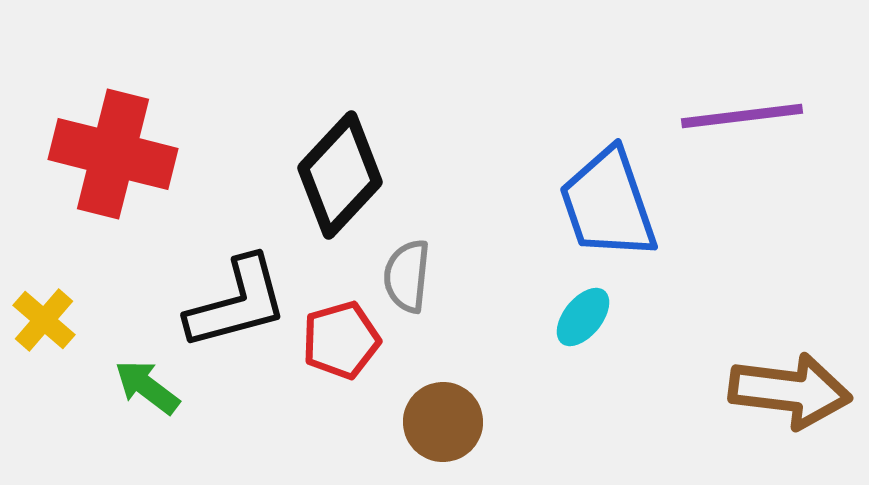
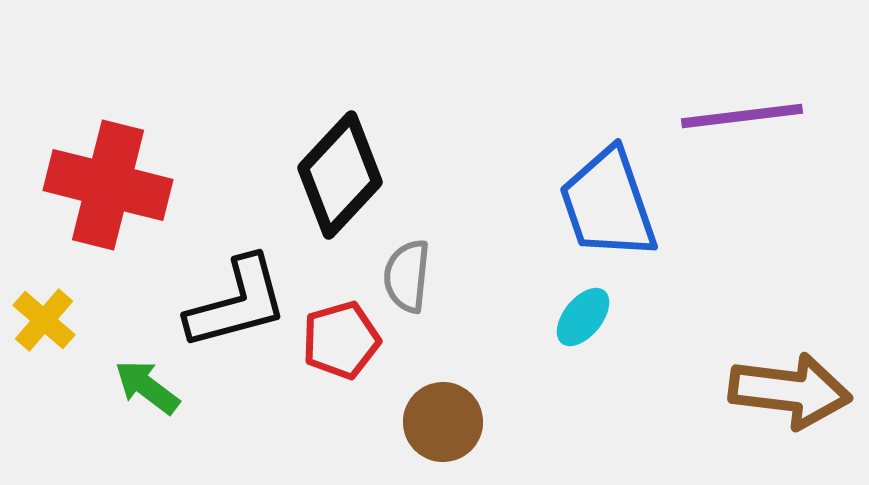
red cross: moved 5 px left, 31 px down
